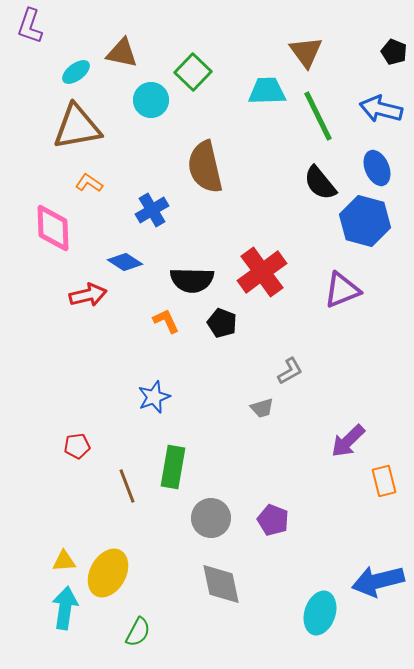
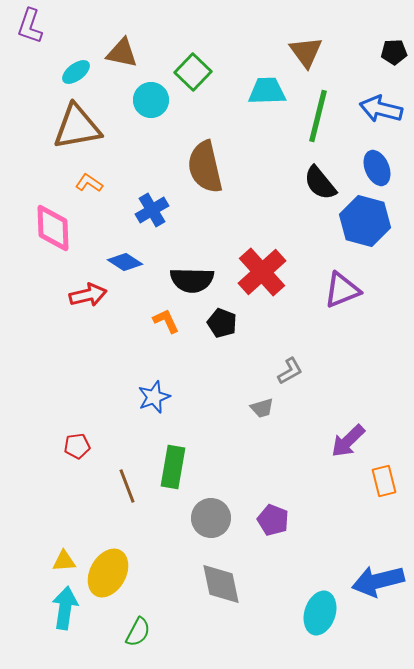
black pentagon at (394, 52): rotated 25 degrees counterclockwise
green line at (318, 116): rotated 40 degrees clockwise
red cross at (262, 272): rotated 6 degrees counterclockwise
